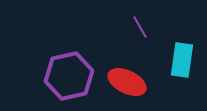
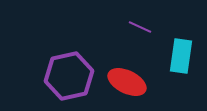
purple line: rotated 35 degrees counterclockwise
cyan rectangle: moved 1 px left, 4 px up
